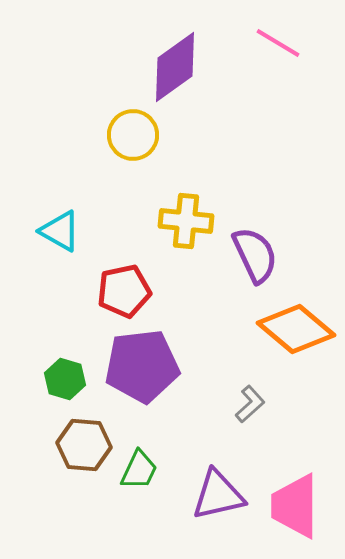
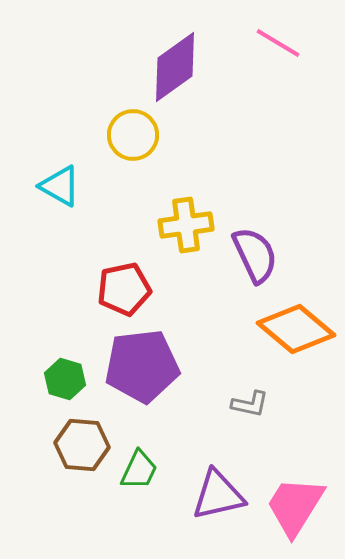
yellow cross: moved 4 px down; rotated 14 degrees counterclockwise
cyan triangle: moved 45 px up
red pentagon: moved 2 px up
gray L-shape: rotated 54 degrees clockwise
brown hexagon: moved 2 px left
pink trapezoid: rotated 32 degrees clockwise
